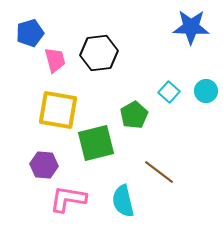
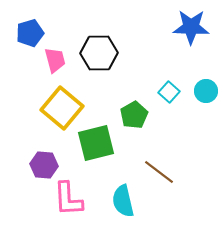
black hexagon: rotated 6 degrees clockwise
yellow square: moved 4 px right, 2 px up; rotated 30 degrees clockwise
pink L-shape: rotated 102 degrees counterclockwise
